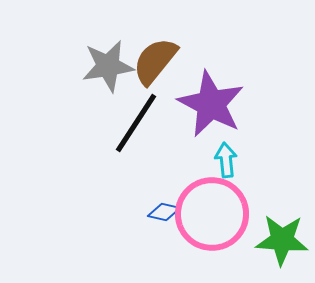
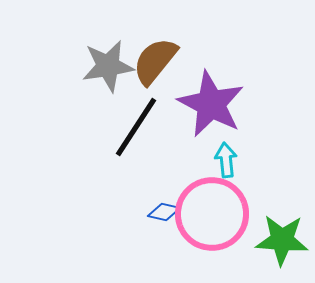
black line: moved 4 px down
